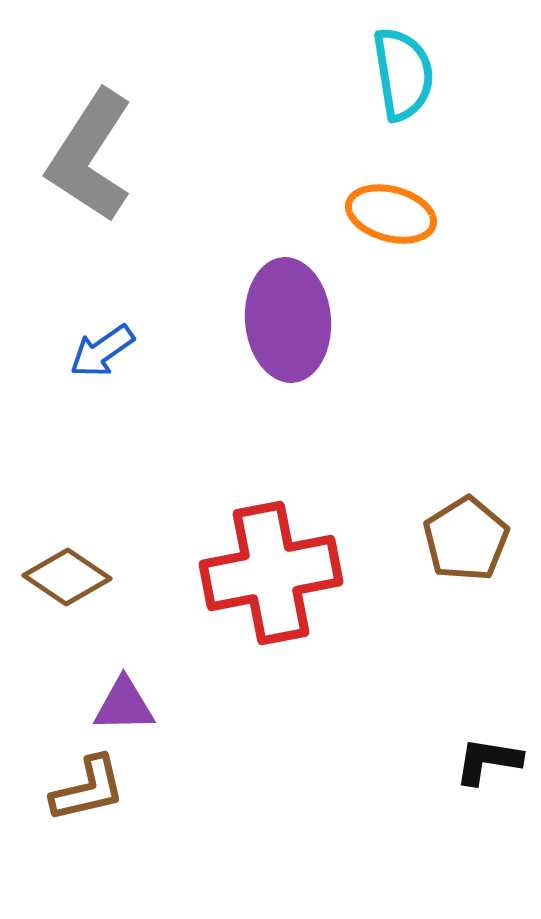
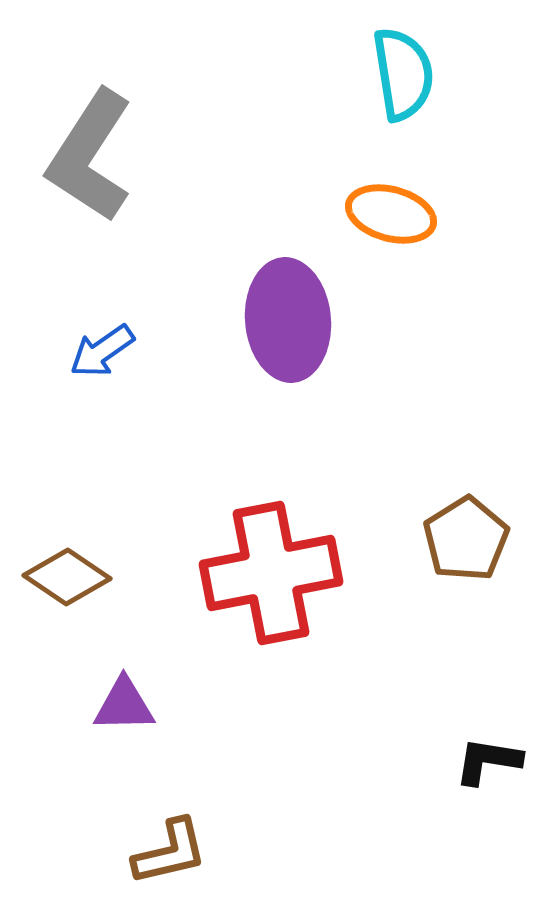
brown L-shape: moved 82 px right, 63 px down
